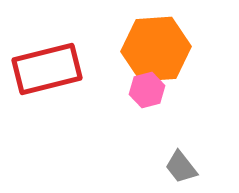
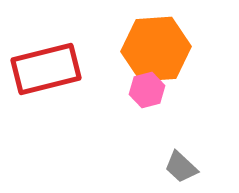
red rectangle: moved 1 px left
gray trapezoid: rotated 9 degrees counterclockwise
